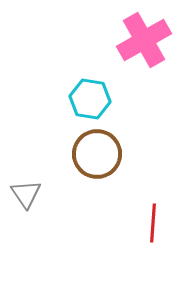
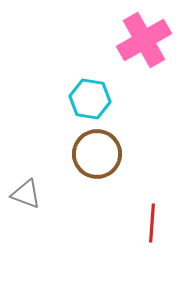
gray triangle: rotated 36 degrees counterclockwise
red line: moved 1 px left
